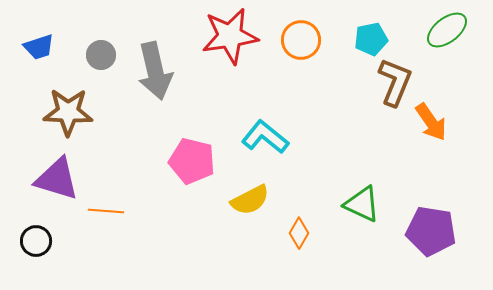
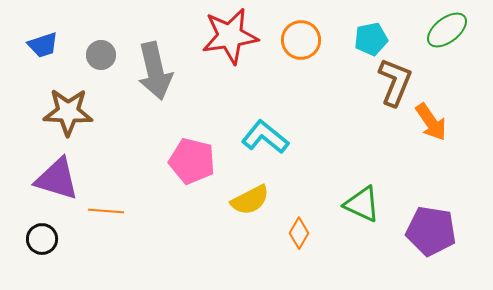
blue trapezoid: moved 4 px right, 2 px up
black circle: moved 6 px right, 2 px up
